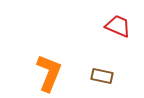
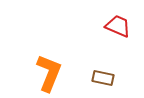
brown rectangle: moved 1 px right, 2 px down
